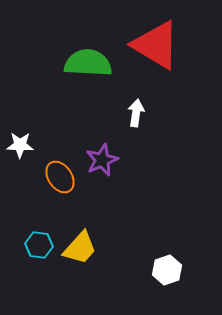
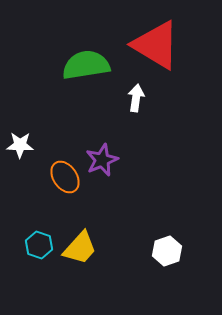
green semicircle: moved 2 px left, 2 px down; rotated 12 degrees counterclockwise
white arrow: moved 15 px up
orange ellipse: moved 5 px right
cyan hexagon: rotated 12 degrees clockwise
white hexagon: moved 19 px up
